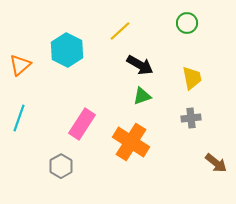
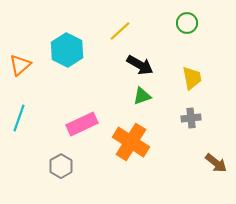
pink rectangle: rotated 32 degrees clockwise
